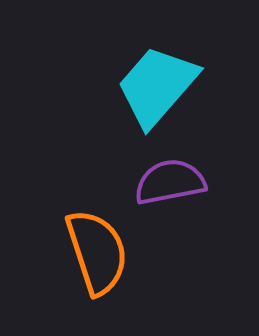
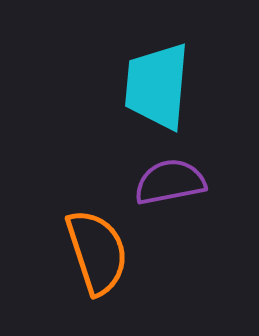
cyan trapezoid: rotated 36 degrees counterclockwise
